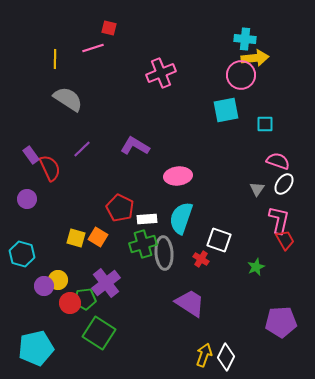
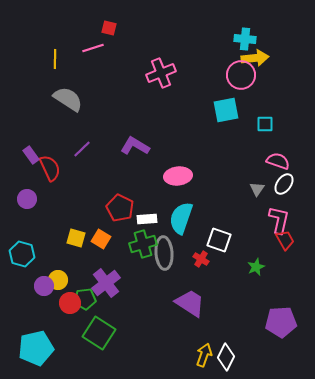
orange square at (98, 237): moved 3 px right, 2 px down
